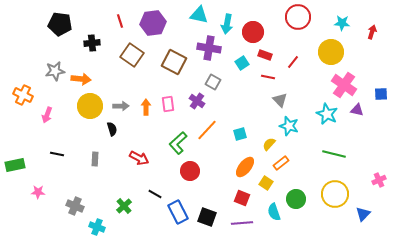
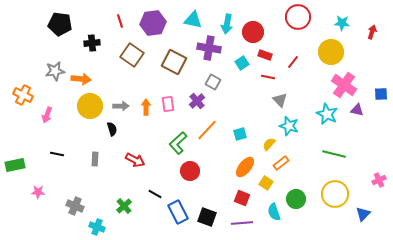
cyan triangle at (199, 15): moved 6 px left, 5 px down
purple cross at (197, 101): rotated 14 degrees clockwise
red arrow at (139, 158): moved 4 px left, 2 px down
